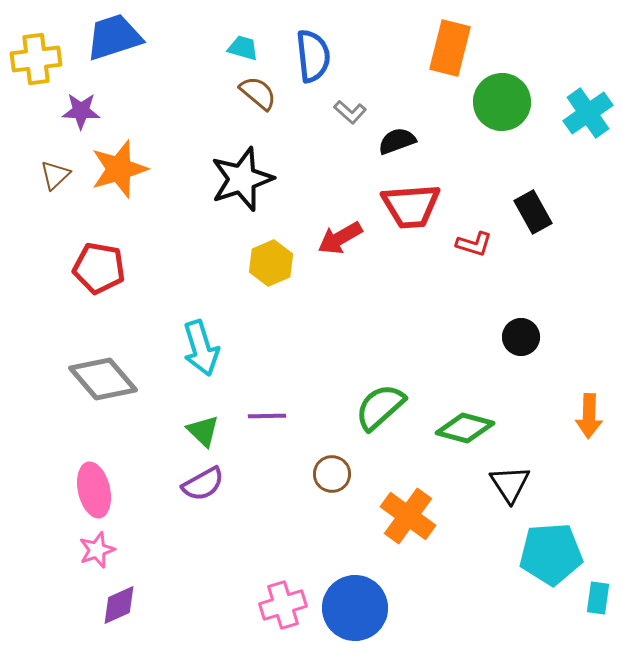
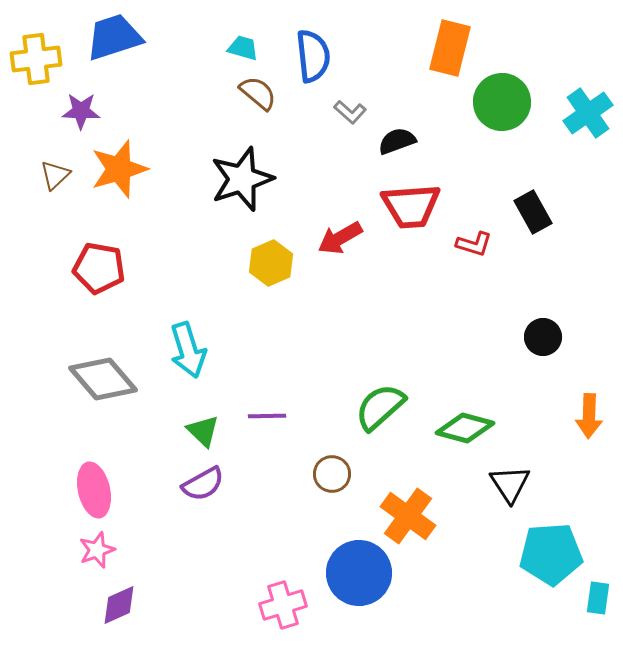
black circle: moved 22 px right
cyan arrow: moved 13 px left, 2 px down
blue circle: moved 4 px right, 35 px up
